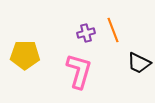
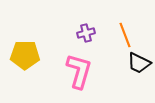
orange line: moved 12 px right, 5 px down
